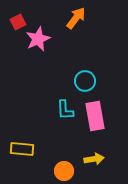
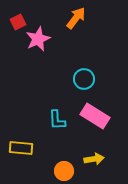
cyan circle: moved 1 px left, 2 px up
cyan L-shape: moved 8 px left, 10 px down
pink rectangle: rotated 48 degrees counterclockwise
yellow rectangle: moved 1 px left, 1 px up
